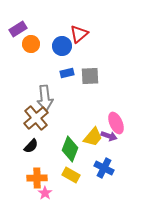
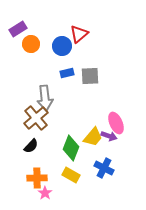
green diamond: moved 1 px right, 1 px up
